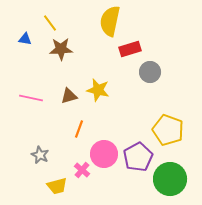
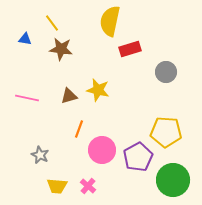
yellow line: moved 2 px right
brown star: rotated 10 degrees clockwise
gray circle: moved 16 px right
pink line: moved 4 px left
yellow pentagon: moved 2 px left, 2 px down; rotated 16 degrees counterclockwise
pink circle: moved 2 px left, 4 px up
pink cross: moved 6 px right, 16 px down
green circle: moved 3 px right, 1 px down
yellow trapezoid: rotated 20 degrees clockwise
